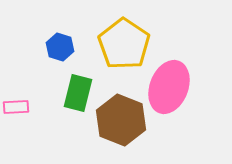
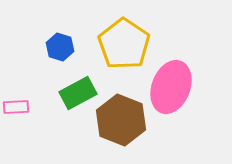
pink ellipse: moved 2 px right
green rectangle: rotated 48 degrees clockwise
